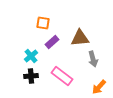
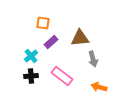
purple rectangle: moved 1 px left
orange arrow: rotated 63 degrees clockwise
